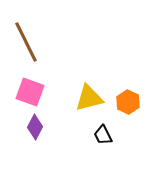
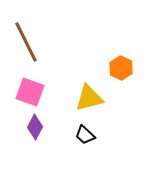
orange hexagon: moved 7 px left, 34 px up
black trapezoid: moved 18 px left; rotated 20 degrees counterclockwise
